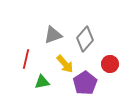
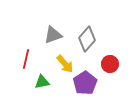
gray diamond: moved 2 px right
